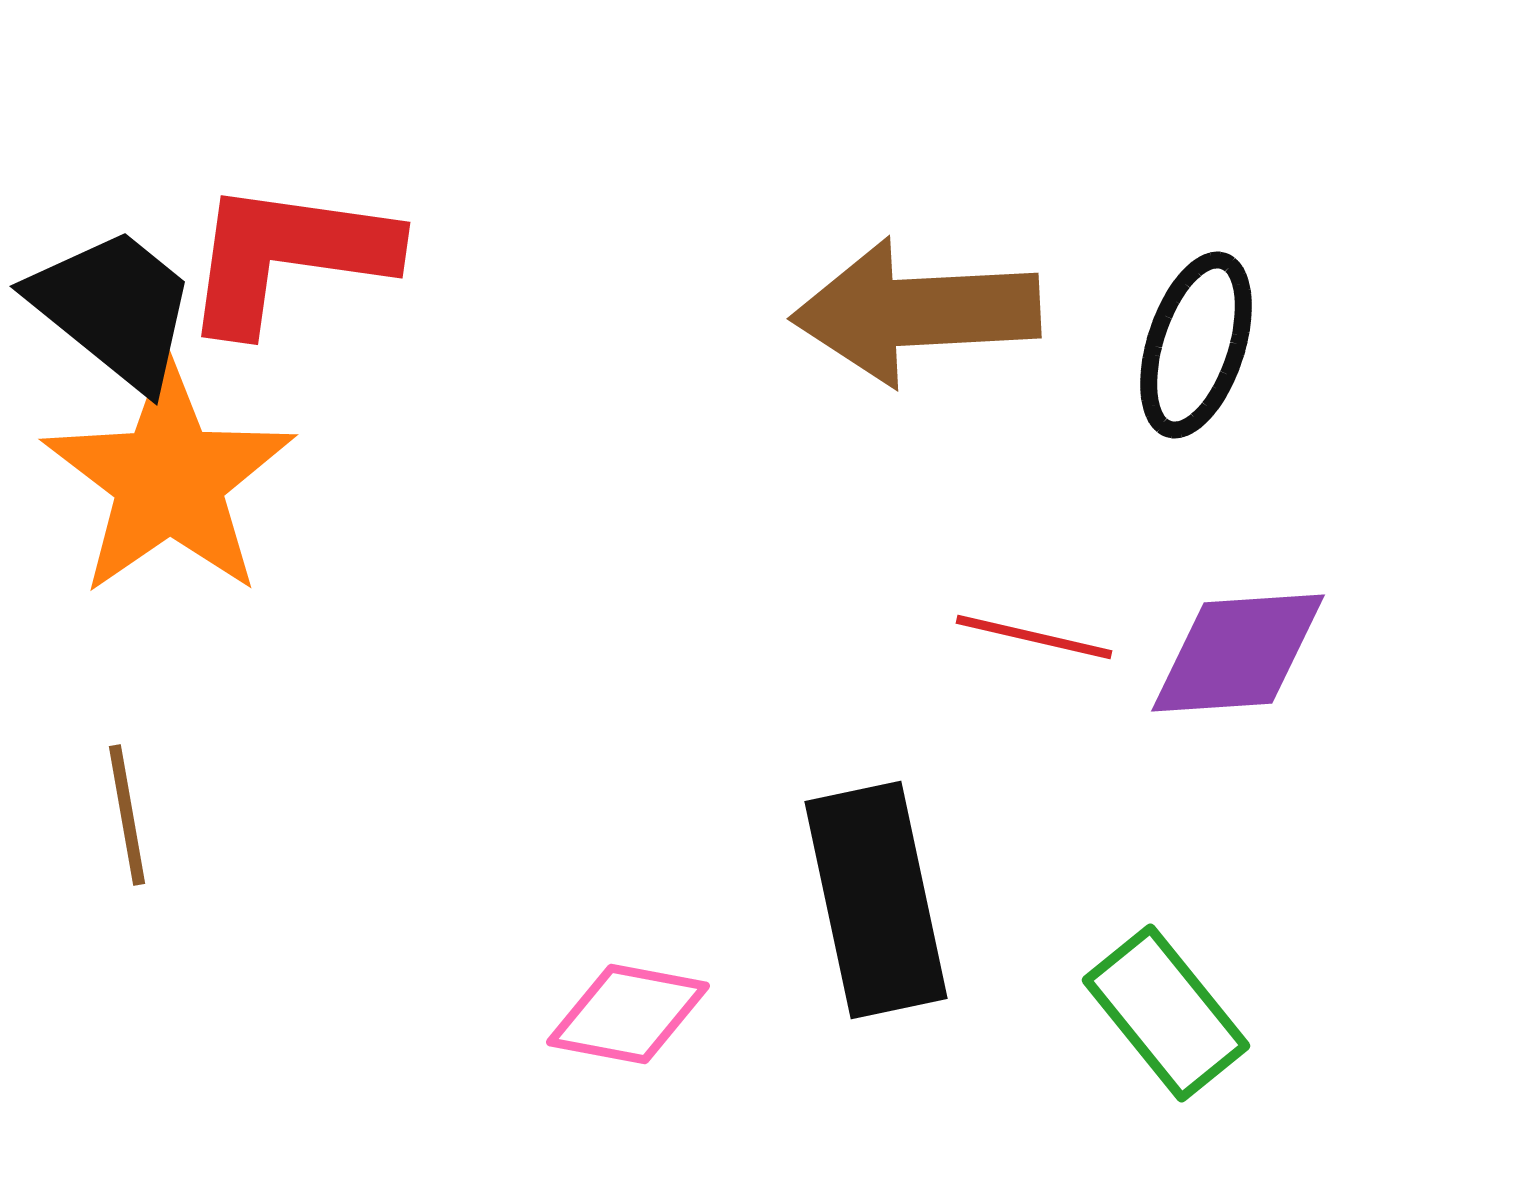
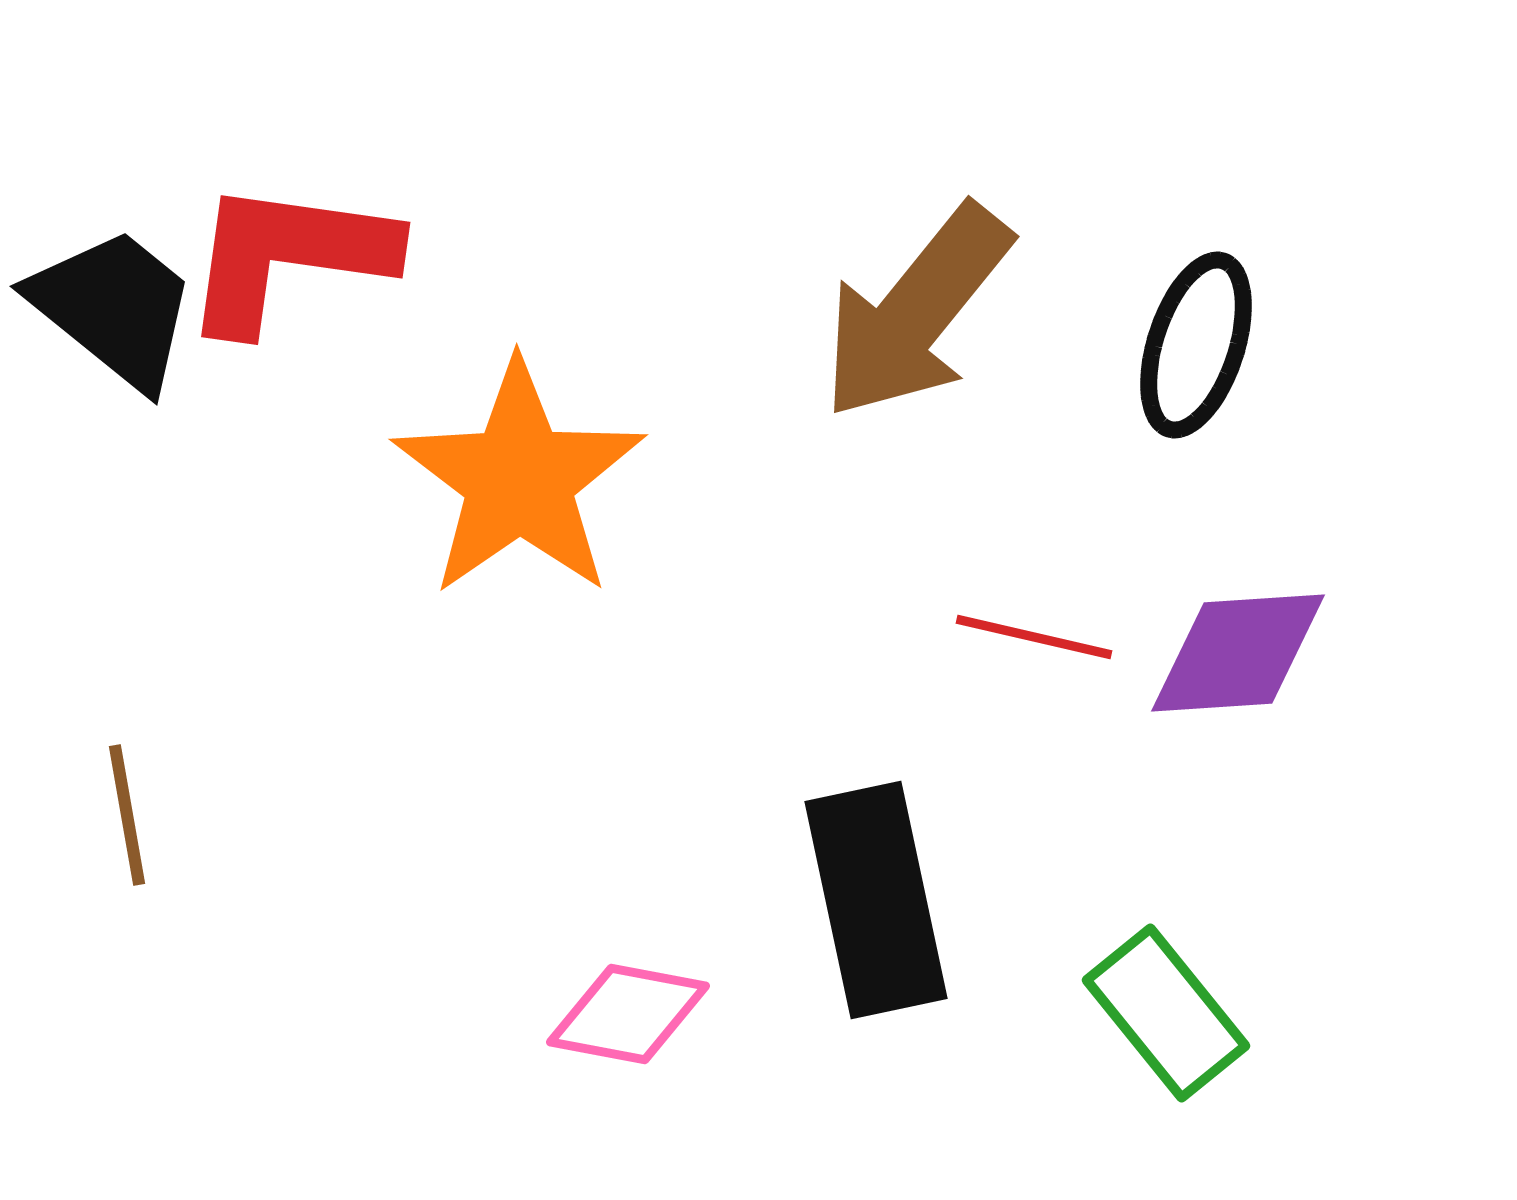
brown arrow: rotated 48 degrees counterclockwise
orange star: moved 350 px right
